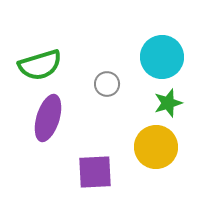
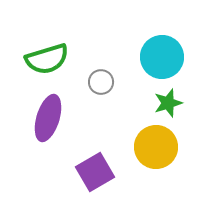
green semicircle: moved 7 px right, 6 px up
gray circle: moved 6 px left, 2 px up
purple square: rotated 27 degrees counterclockwise
